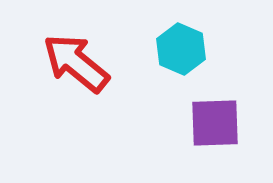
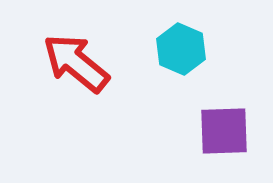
purple square: moved 9 px right, 8 px down
